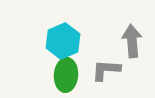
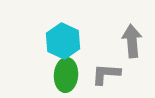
cyan hexagon: rotated 12 degrees counterclockwise
gray L-shape: moved 4 px down
